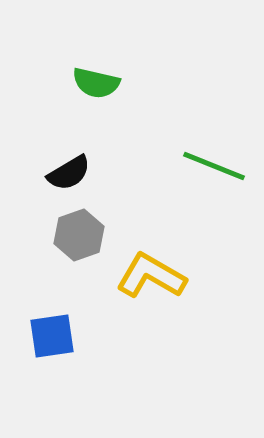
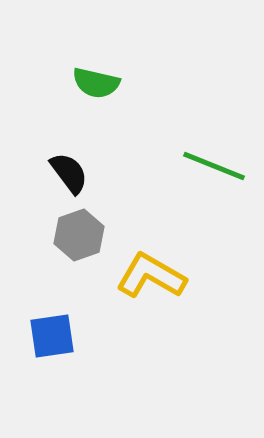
black semicircle: rotated 96 degrees counterclockwise
